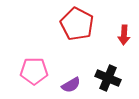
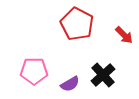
red arrow: rotated 48 degrees counterclockwise
black cross: moved 5 px left, 3 px up; rotated 25 degrees clockwise
purple semicircle: moved 1 px left, 1 px up
